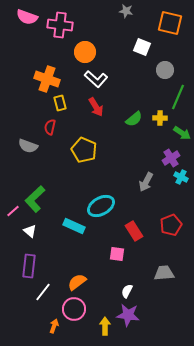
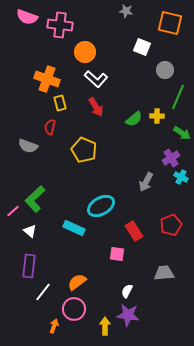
yellow cross: moved 3 px left, 2 px up
cyan rectangle: moved 2 px down
